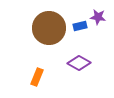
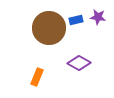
blue rectangle: moved 4 px left, 6 px up
